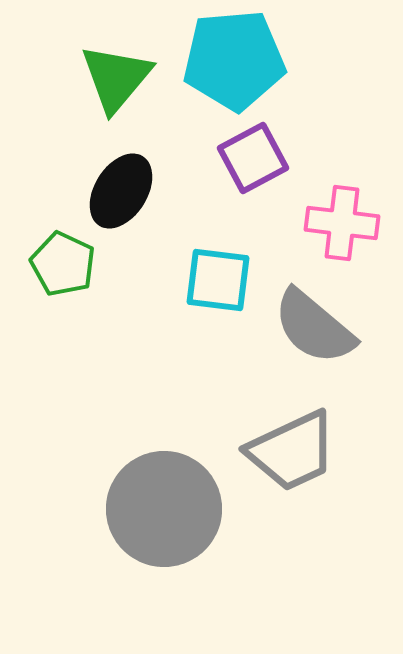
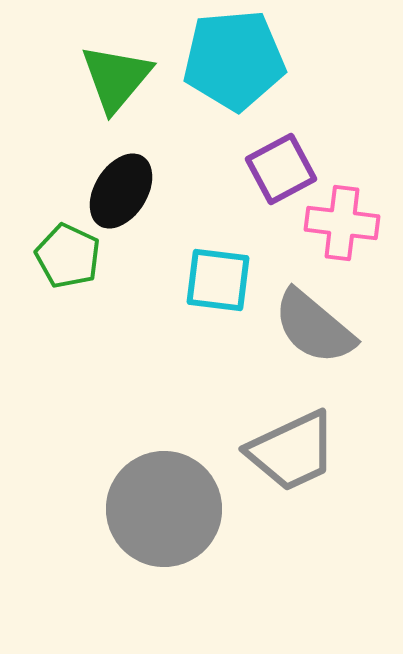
purple square: moved 28 px right, 11 px down
green pentagon: moved 5 px right, 8 px up
